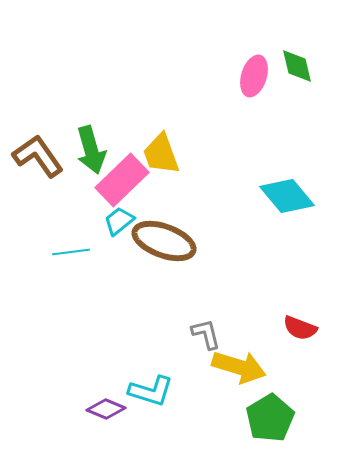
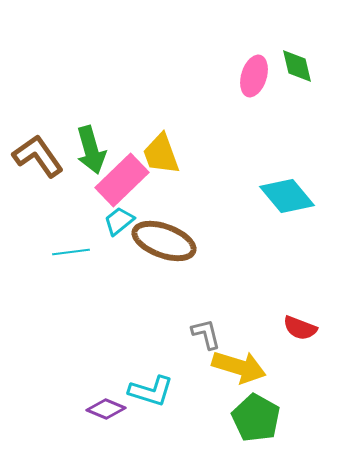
green pentagon: moved 14 px left; rotated 12 degrees counterclockwise
